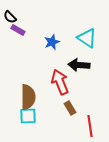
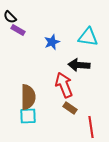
cyan triangle: moved 1 px right, 1 px up; rotated 25 degrees counterclockwise
red arrow: moved 4 px right, 3 px down
brown rectangle: rotated 24 degrees counterclockwise
red line: moved 1 px right, 1 px down
